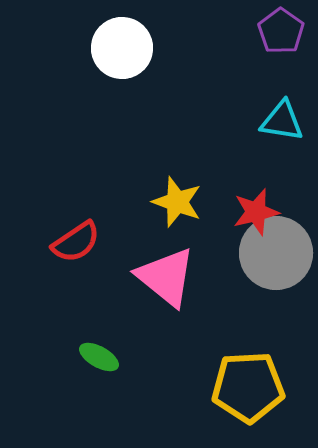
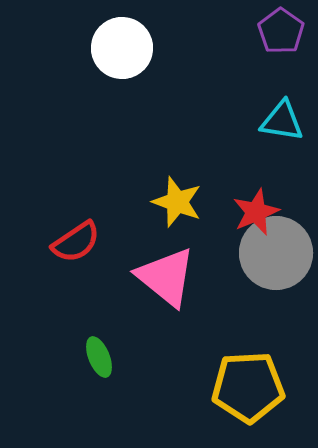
red star: rotated 9 degrees counterclockwise
green ellipse: rotated 39 degrees clockwise
